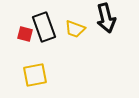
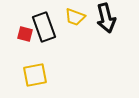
yellow trapezoid: moved 12 px up
